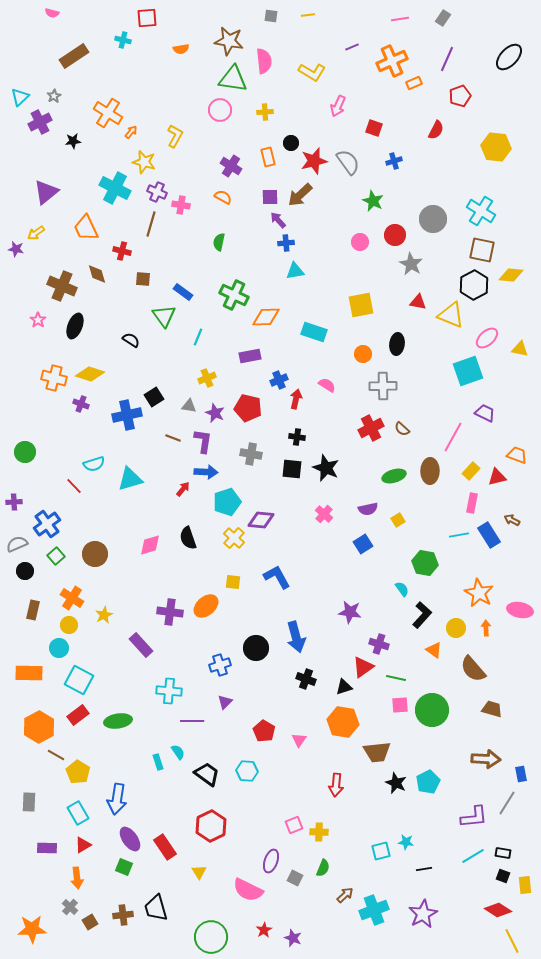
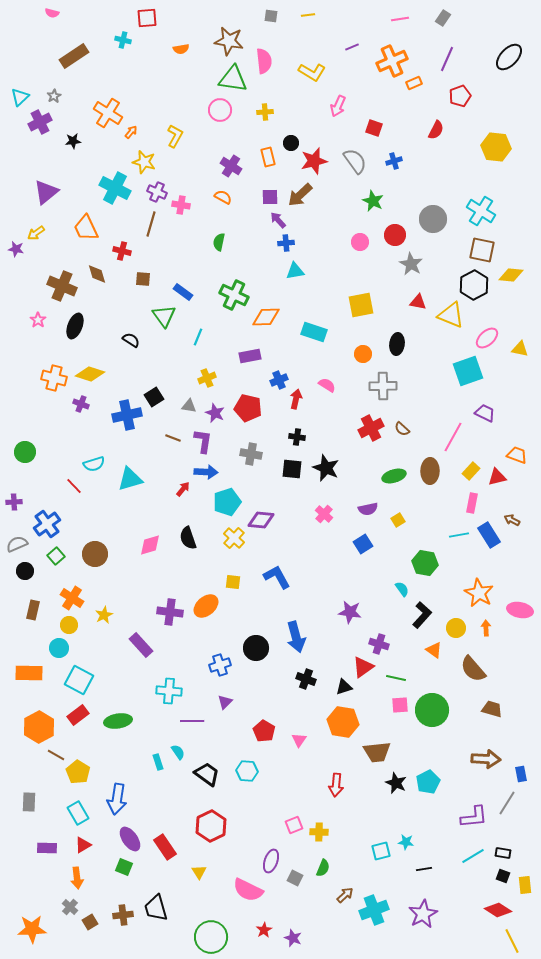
gray semicircle at (348, 162): moved 7 px right, 1 px up
